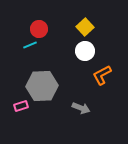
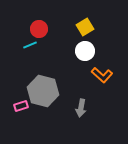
yellow square: rotated 12 degrees clockwise
orange L-shape: rotated 110 degrees counterclockwise
gray hexagon: moved 1 px right, 5 px down; rotated 16 degrees clockwise
gray arrow: rotated 78 degrees clockwise
